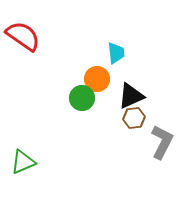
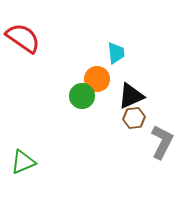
red semicircle: moved 2 px down
green circle: moved 2 px up
